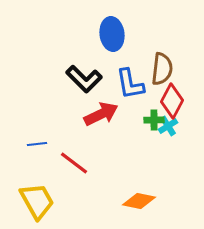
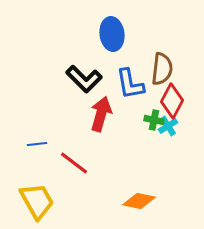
red arrow: rotated 48 degrees counterclockwise
green cross: rotated 12 degrees clockwise
